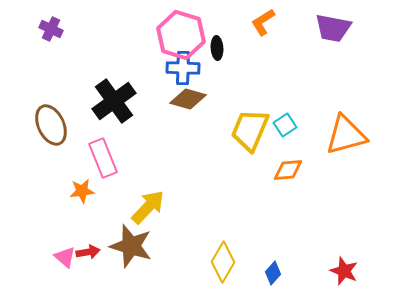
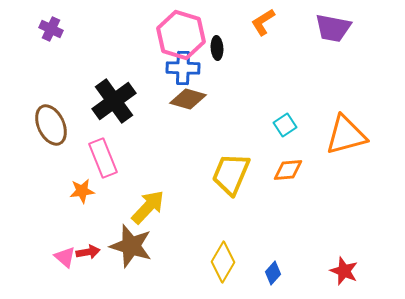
yellow trapezoid: moved 19 px left, 44 px down
